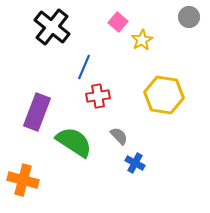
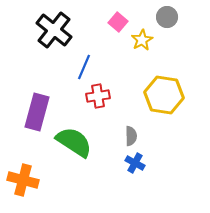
gray circle: moved 22 px left
black cross: moved 2 px right, 3 px down
purple rectangle: rotated 6 degrees counterclockwise
gray semicircle: moved 12 px right; rotated 42 degrees clockwise
